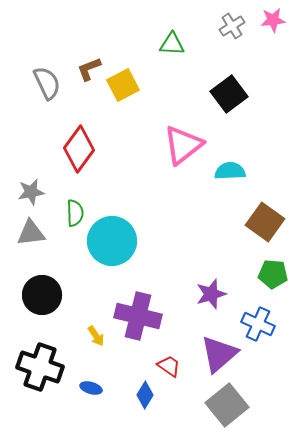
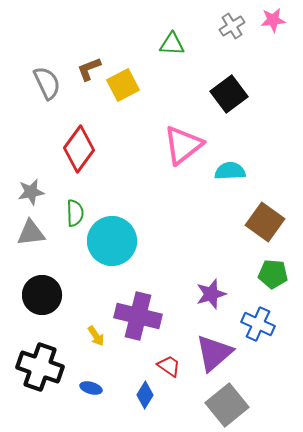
purple triangle: moved 5 px left, 1 px up
